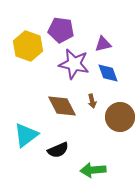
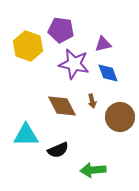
cyan triangle: rotated 36 degrees clockwise
